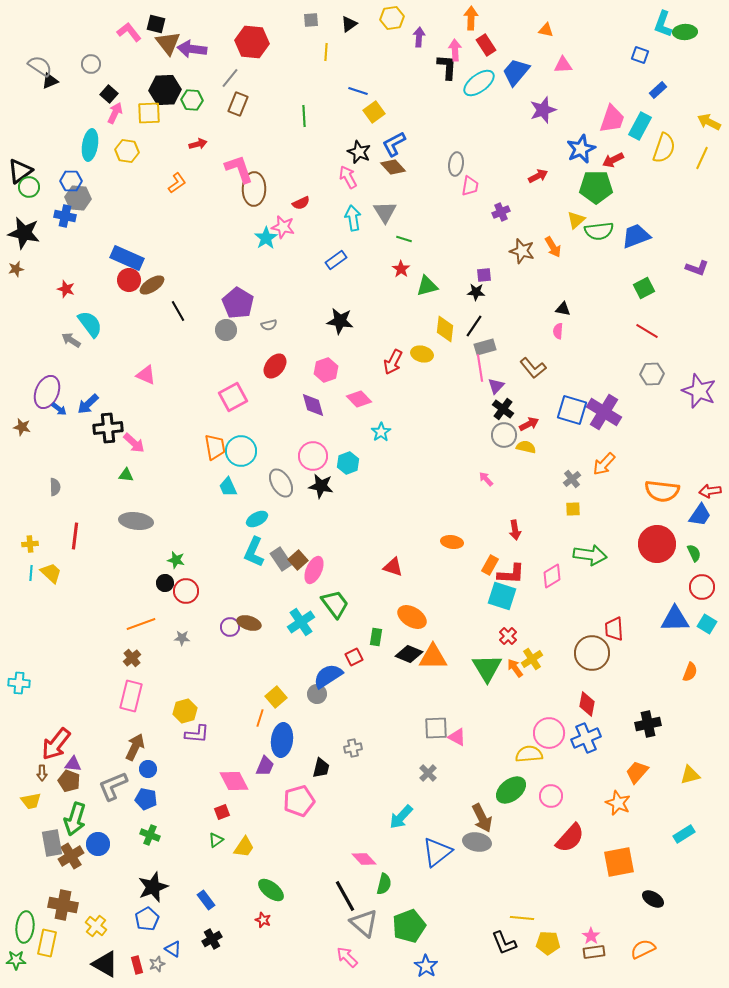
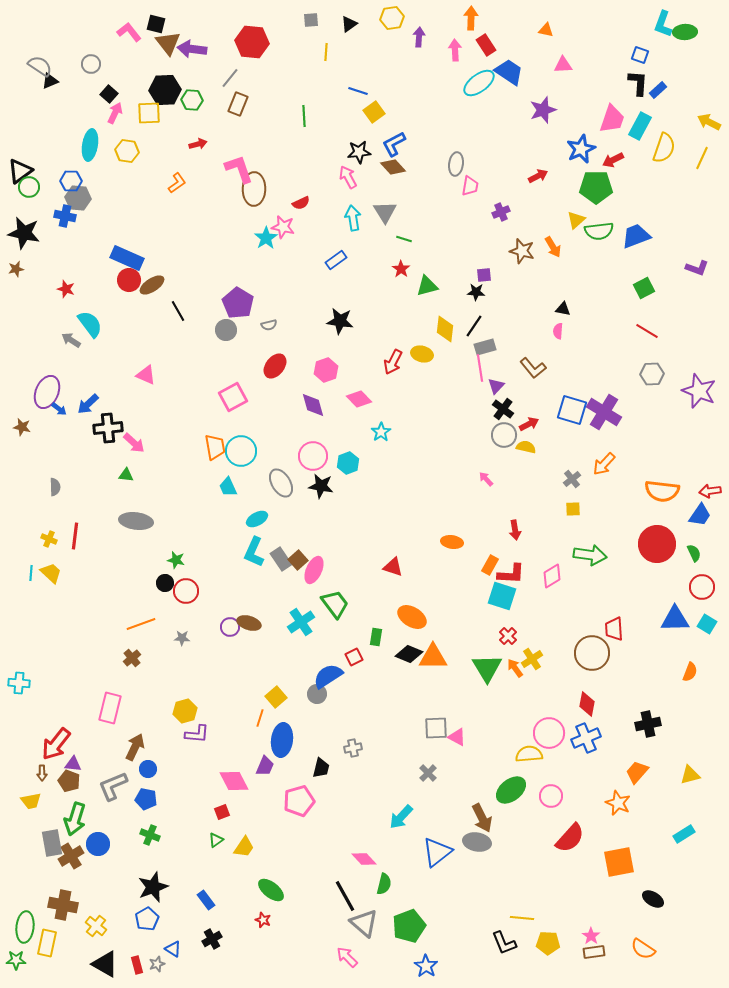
black L-shape at (447, 67): moved 191 px right, 16 px down
blue trapezoid at (516, 72): moved 7 px left; rotated 84 degrees clockwise
black star at (359, 152): rotated 30 degrees counterclockwise
yellow cross at (30, 544): moved 19 px right, 5 px up; rotated 28 degrees clockwise
pink rectangle at (131, 696): moved 21 px left, 12 px down
orange semicircle at (643, 949): rotated 120 degrees counterclockwise
